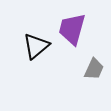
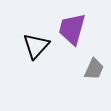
black triangle: rotated 8 degrees counterclockwise
